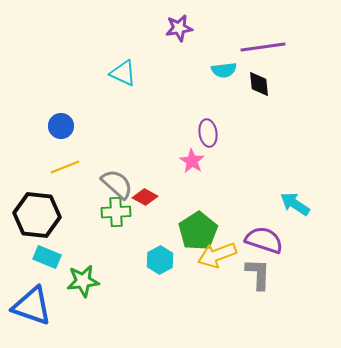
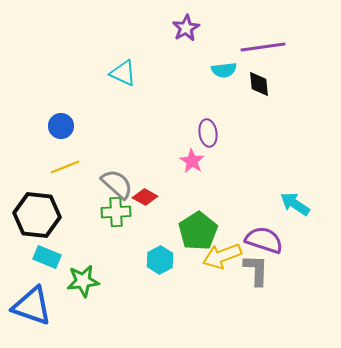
purple star: moved 7 px right; rotated 20 degrees counterclockwise
yellow arrow: moved 5 px right, 1 px down
gray L-shape: moved 2 px left, 4 px up
